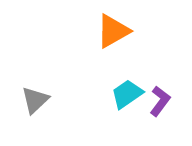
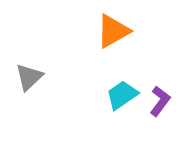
cyan trapezoid: moved 5 px left, 1 px down
gray triangle: moved 6 px left, 23 px up
